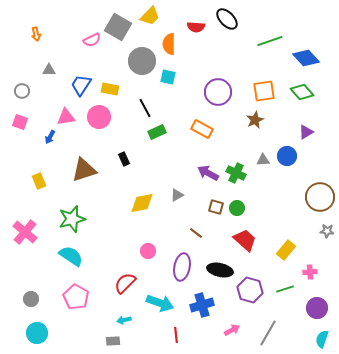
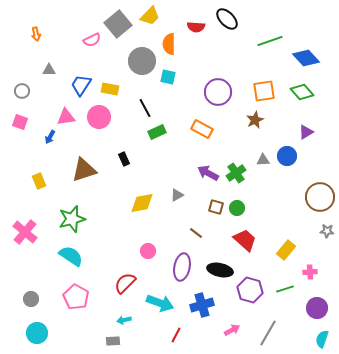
gray square at (118, 27): moved 3 px up; rotated 20 degrees clockwise
green cross at (236, 173): rotated 30 degrees clockwise
red line at (176, 335): rotated 35 degrees clockwise
